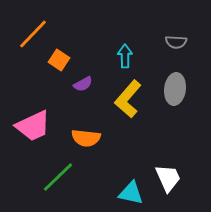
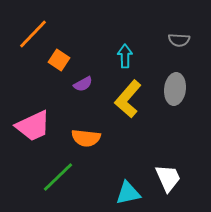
gray semicircle: moved 3 px right, 2 px up
cyan triangle: moved 3 px left; rotated 24 degrees counterclockwise
